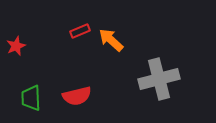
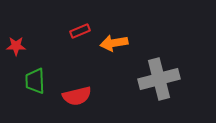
orange arrow: moved 3 px right, 3 px down; rotated 52 degrees counterclockwise
red star: rotated 24 degrees clockwise
green trapezoid: moved 4 px right, 17 px up
